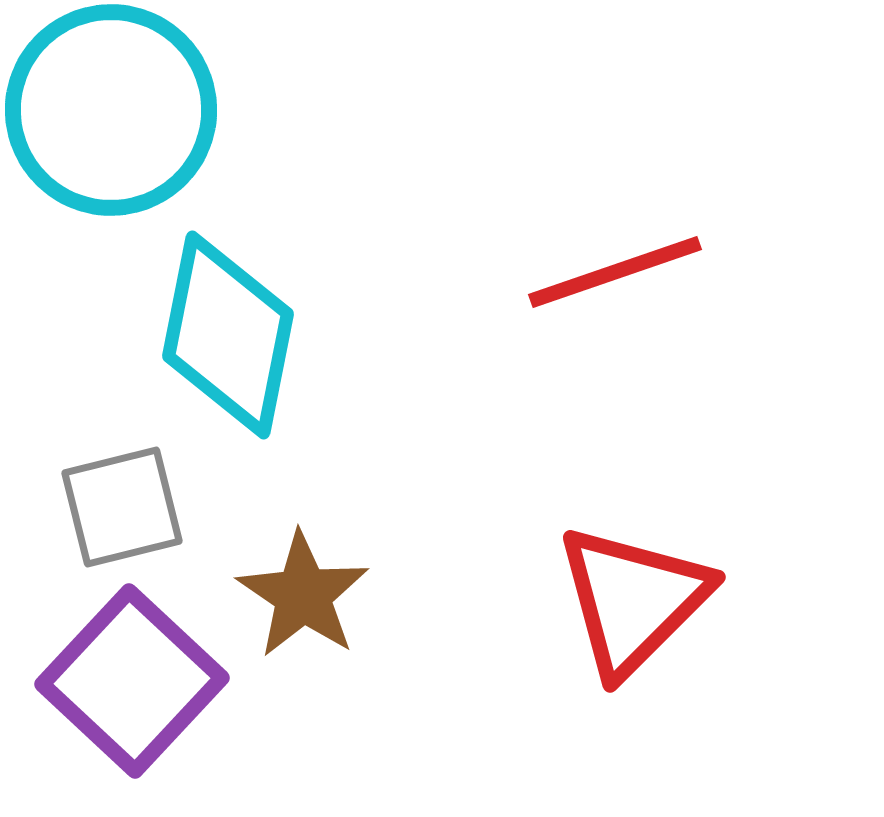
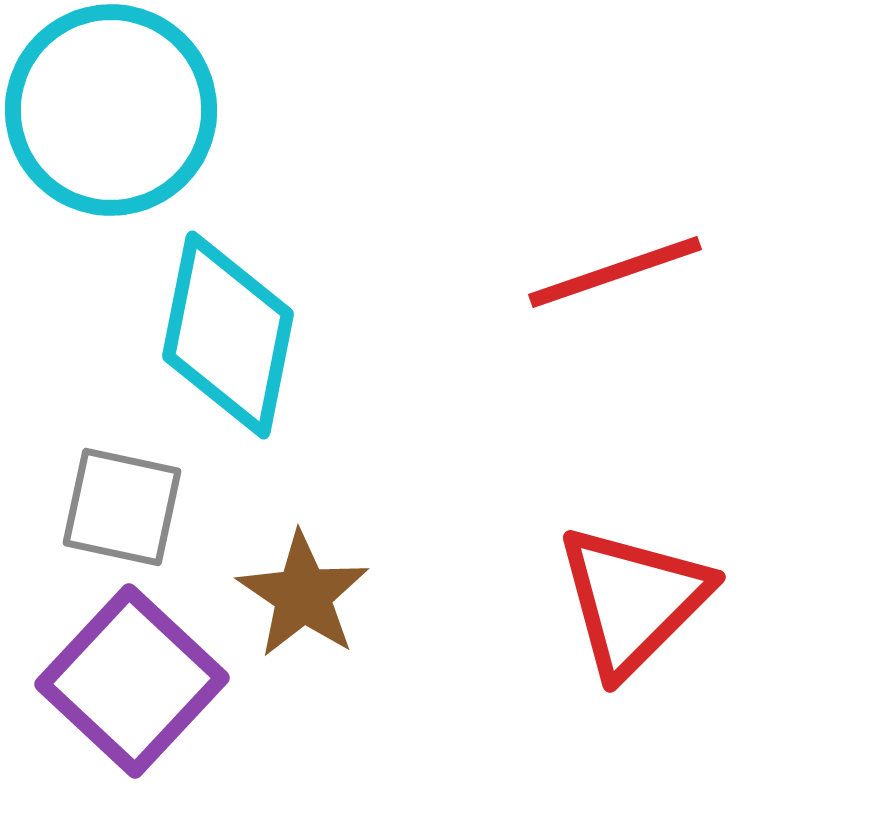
gray square: rotated 26 degrees clockwise
